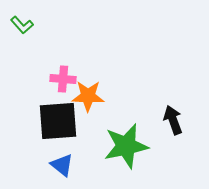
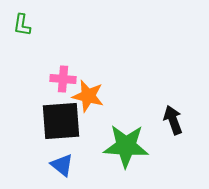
green L-shape: rotated 50 degrees clockwise
orange star: rotated 12 degrees clockwise
black square: moved 3 px right
green star: rotated 15 degrees clockwise
